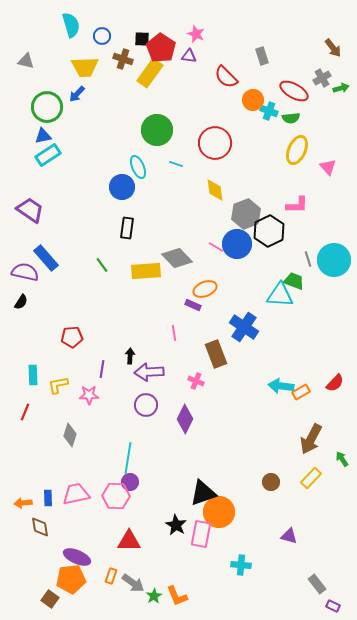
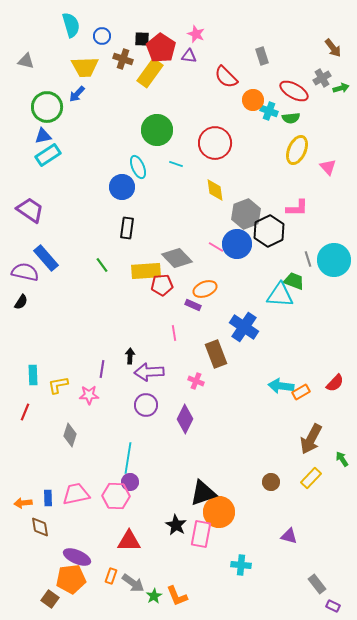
pink L-shape at (297, 205): moved 3 px down
red pentagon at (72, 337): moved 90 px right, 52 px up
